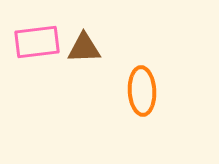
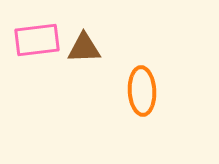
pink rectangle: moved 2 px up
